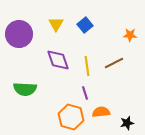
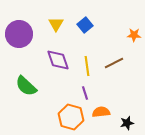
orange star: moved 4 px right
green semicircle: moved 1 px right, 3 px up; rotated 40 degrees clockwise
